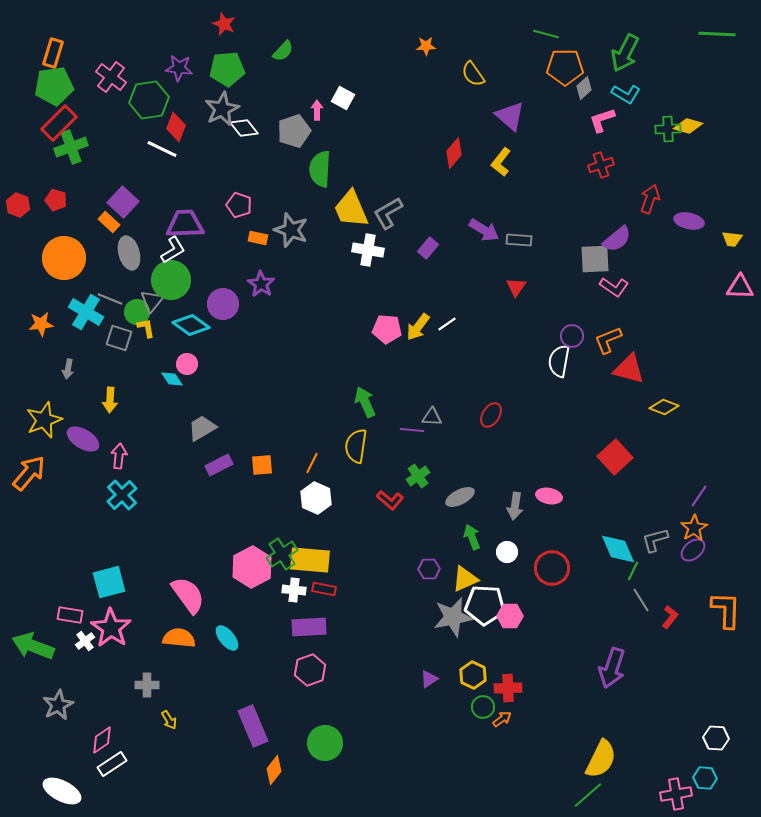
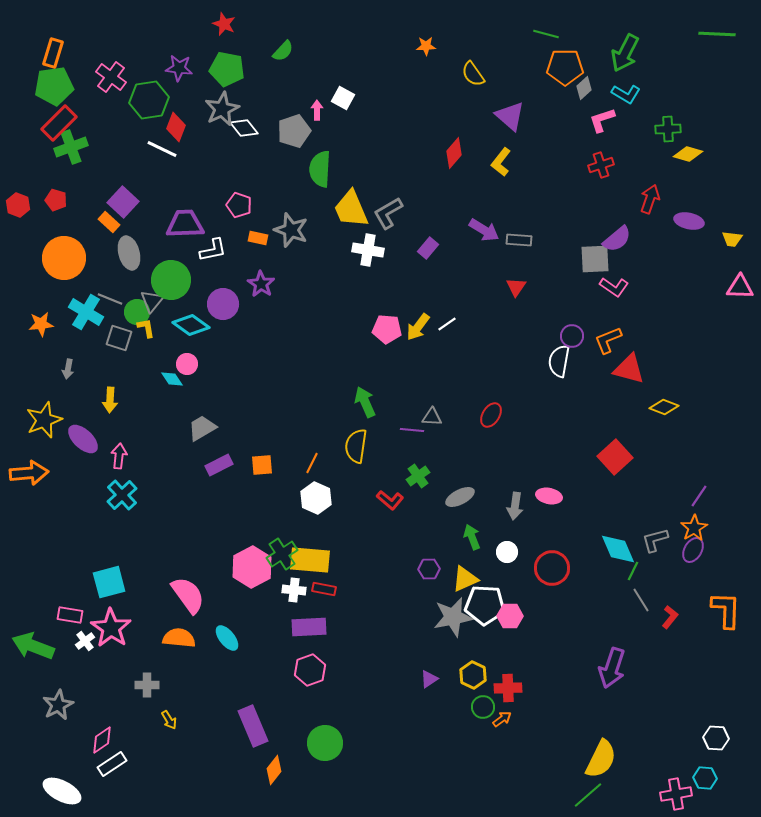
green pentagon at (227, 69): rotated 16 degrees clockwise
yellow diamond at (688, 126): moved 28 px down
white L-shape at (173, 250): moved 40 px right; rotated 20 degrees clockwise
purple ellipse at (83, 439): rotated 12 degrees clockwise
orange arrow at (29, 473): rotated 45 degrees clockwise
purple ellipse at (693, 550): rotated 20 degrees counterclockwise
